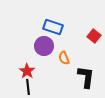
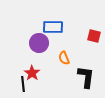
blue rectangle: rotated 18 degrees counterclockwise
red square: rotated 24 degrees counterclockwise
purple circle: moved 5 px left, 3 px up
red star: moved 5 px right, 2 px down
black line: moved 5 px left, 3 px up
